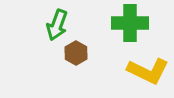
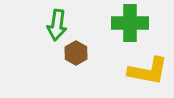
green arrow: rotated 12 degrees counterclockwise
yellow L-shape: rotated 15 degrees counterclockwise
